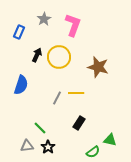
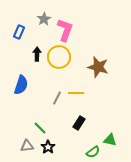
pink L-shape: moved 8 px left, 5 px down
black arrow: moved 1 px up; rotated 24 degrees counterclockwise
